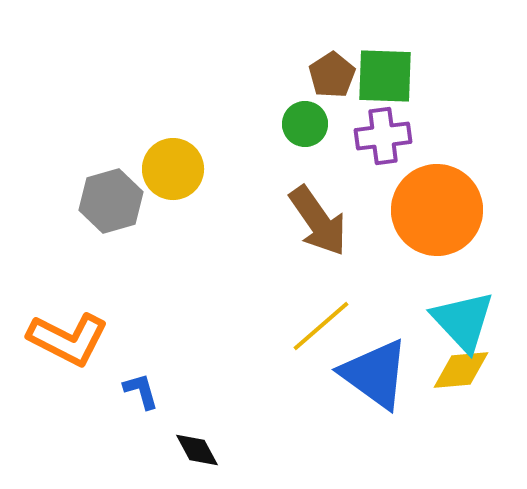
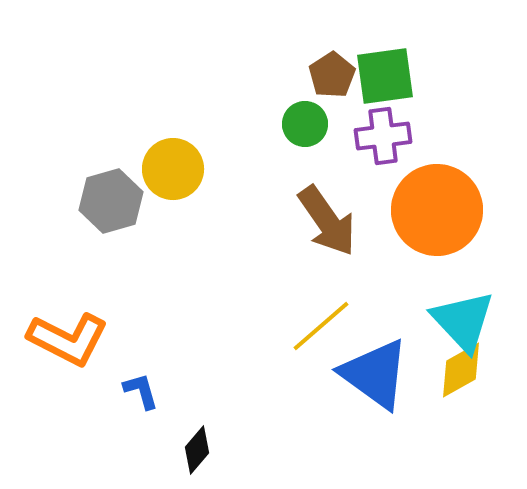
green square: rotated 10 degrees counterclockwise
brown arrow: moved 9 px right
yellow diamond: rotated 24 degrees counterclockwise
black diamond: rotated 69 degrees clockwise
